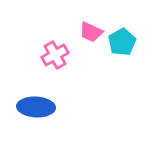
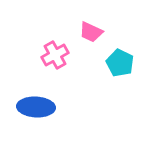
cyan pentagon: moved 2 px left, 21 px down; rotated 16 degrees counterclockwise
